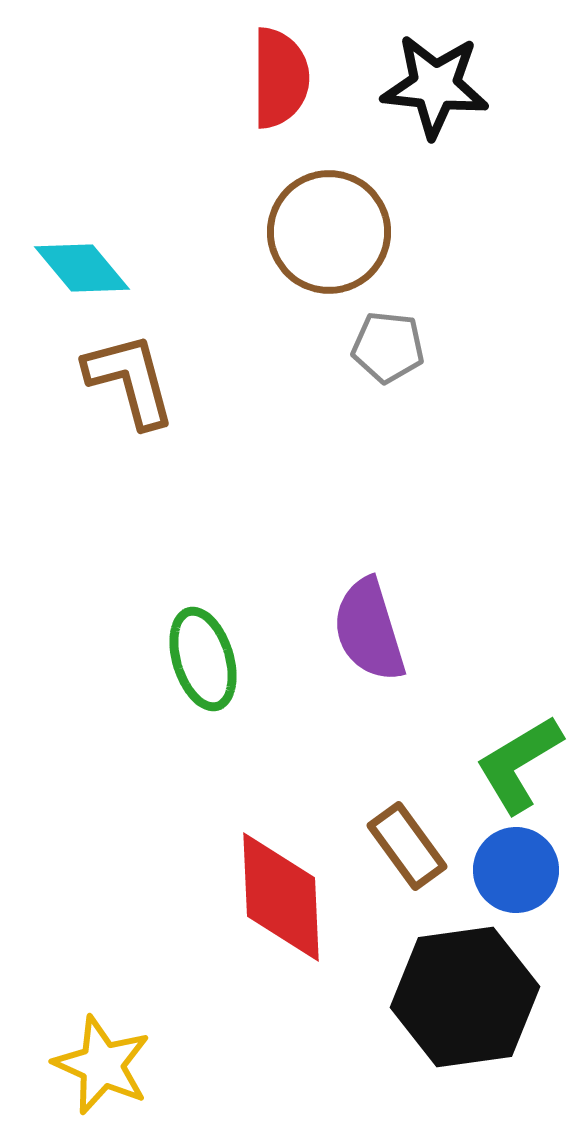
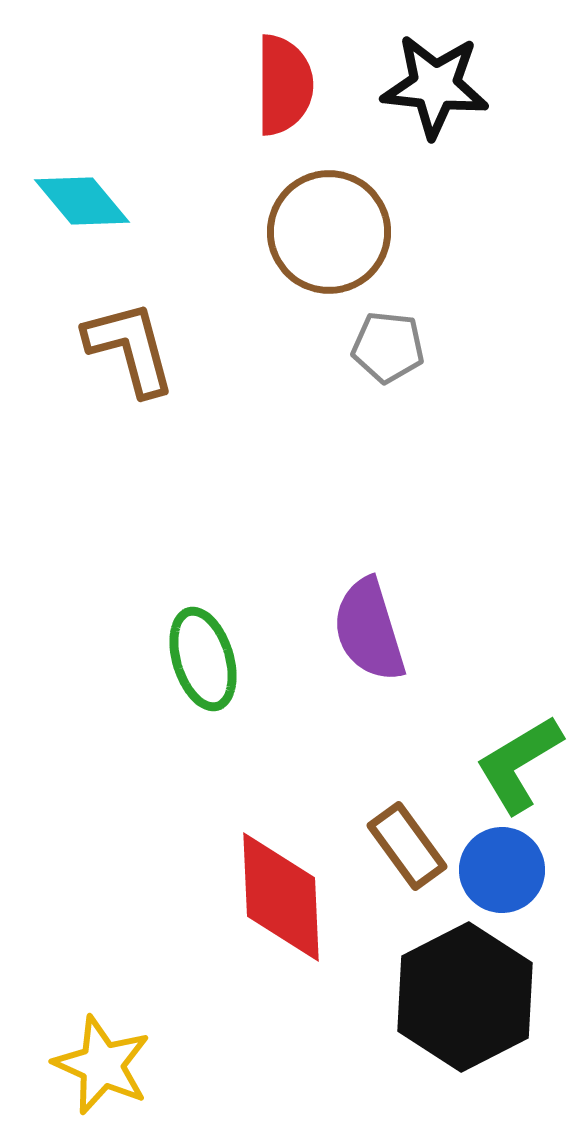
red semicircle: moved 4 px right, 7 px down
cyan diamond: moved 67 px up
brown L-shape: moved 32 px up
blue circle: moved 14 px left
black hexagon: rotated 19 degrees counterclockwise
